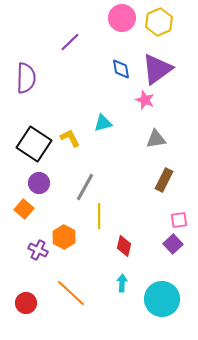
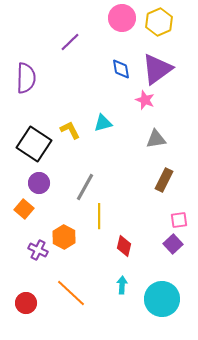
yellow L-shape: moved 8 px up
cyan arrow: moved 2 px down
